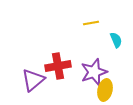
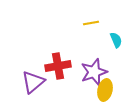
purple triangle: moved 2 px down
